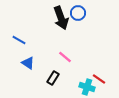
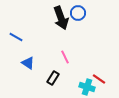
blue line: moved 3 px left, 3 px up
pink line: rotated 24 degrees clockwise
